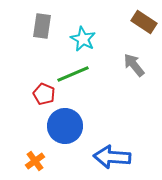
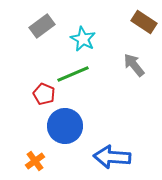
gray rectangle: rotated 45 degrees clockwise
